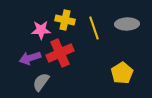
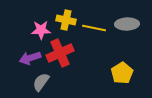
yellow cross: moved 1 px right
yellow line: rotated 60 degrees counterclockwise
